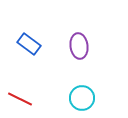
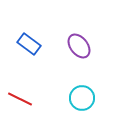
purple ellipse: rotated 30 degrees counterclockwise
